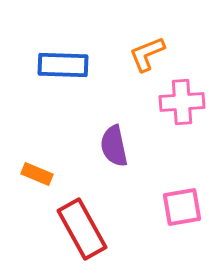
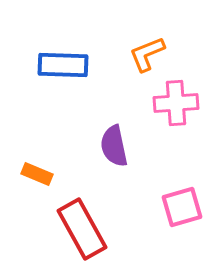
pink cross: moved 6 px left, 1 px down
pink square: rotated 6 degrees counterclockwise
